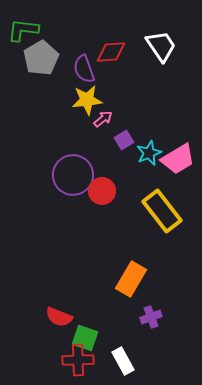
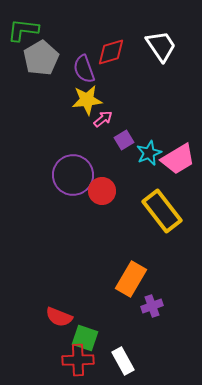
red diamond: rotated 12 degrees counterclockwise
purple cross: moved 1 px right, 11 px up
